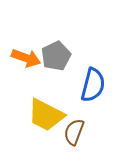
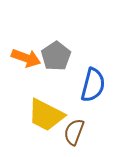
gray pentagon: rotated 8 degrees counterclockwise
